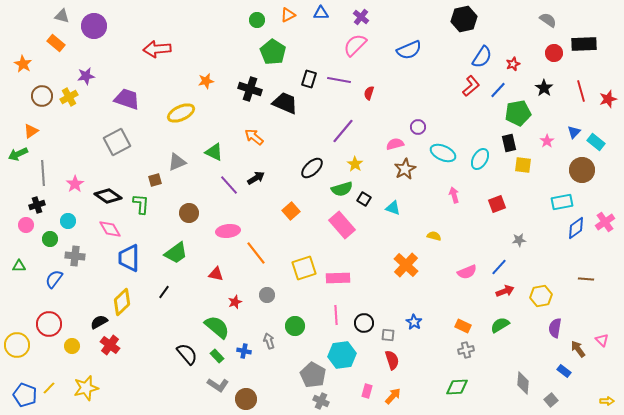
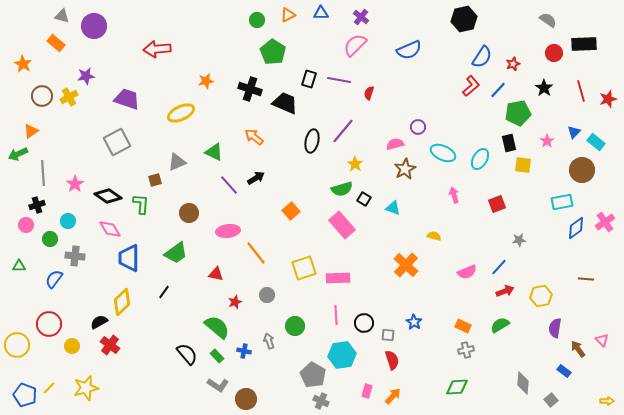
black ellipse at (312, 168): moved 27 px up; rotated 35 degrees counterclockwise
